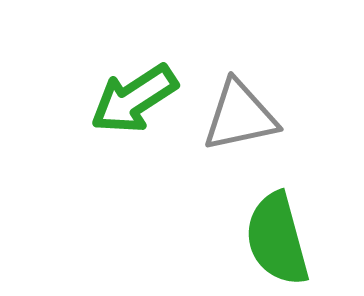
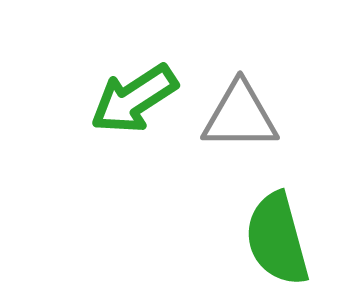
gray triangle: rotated 12 degrees clockwise
